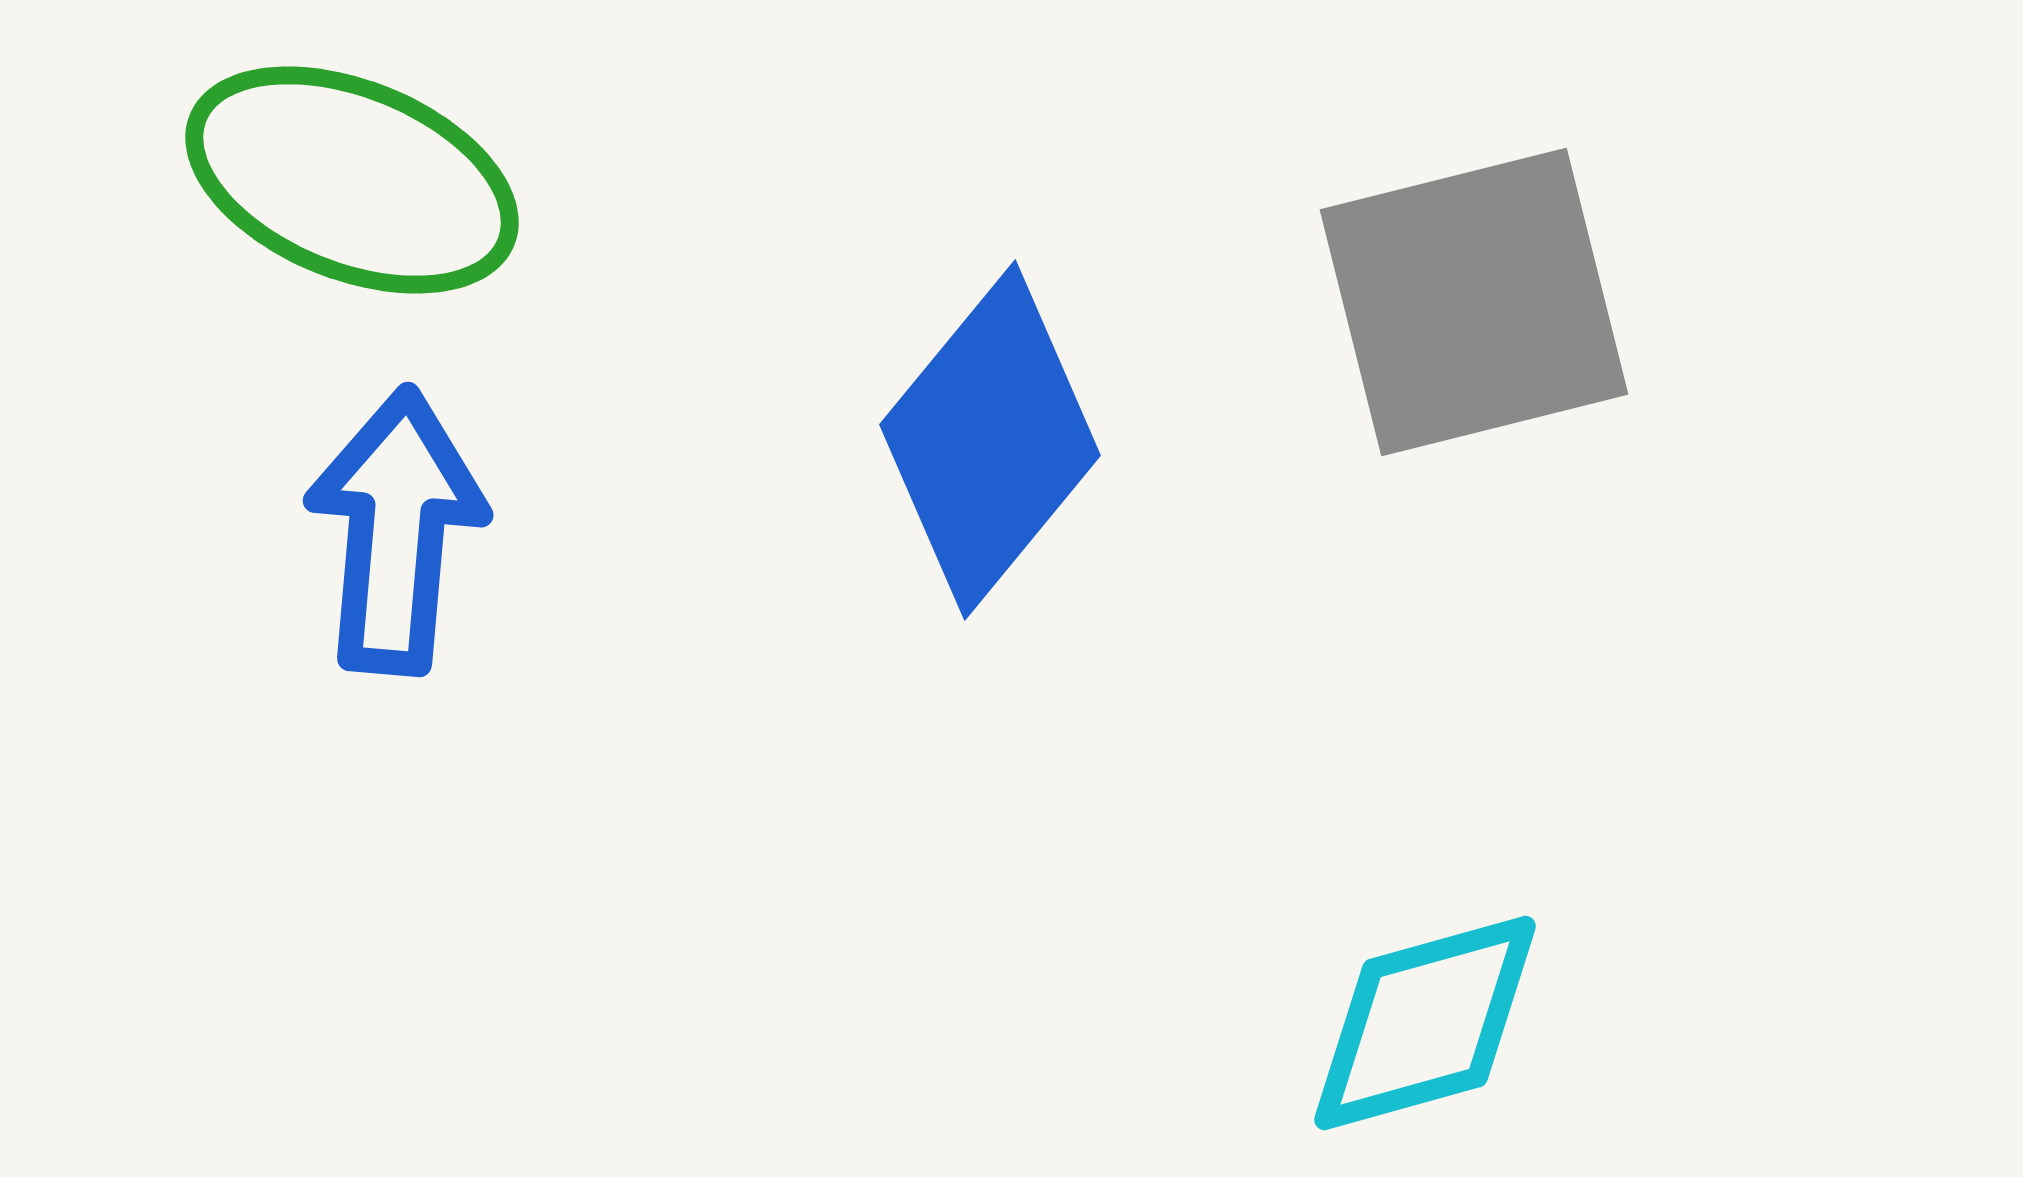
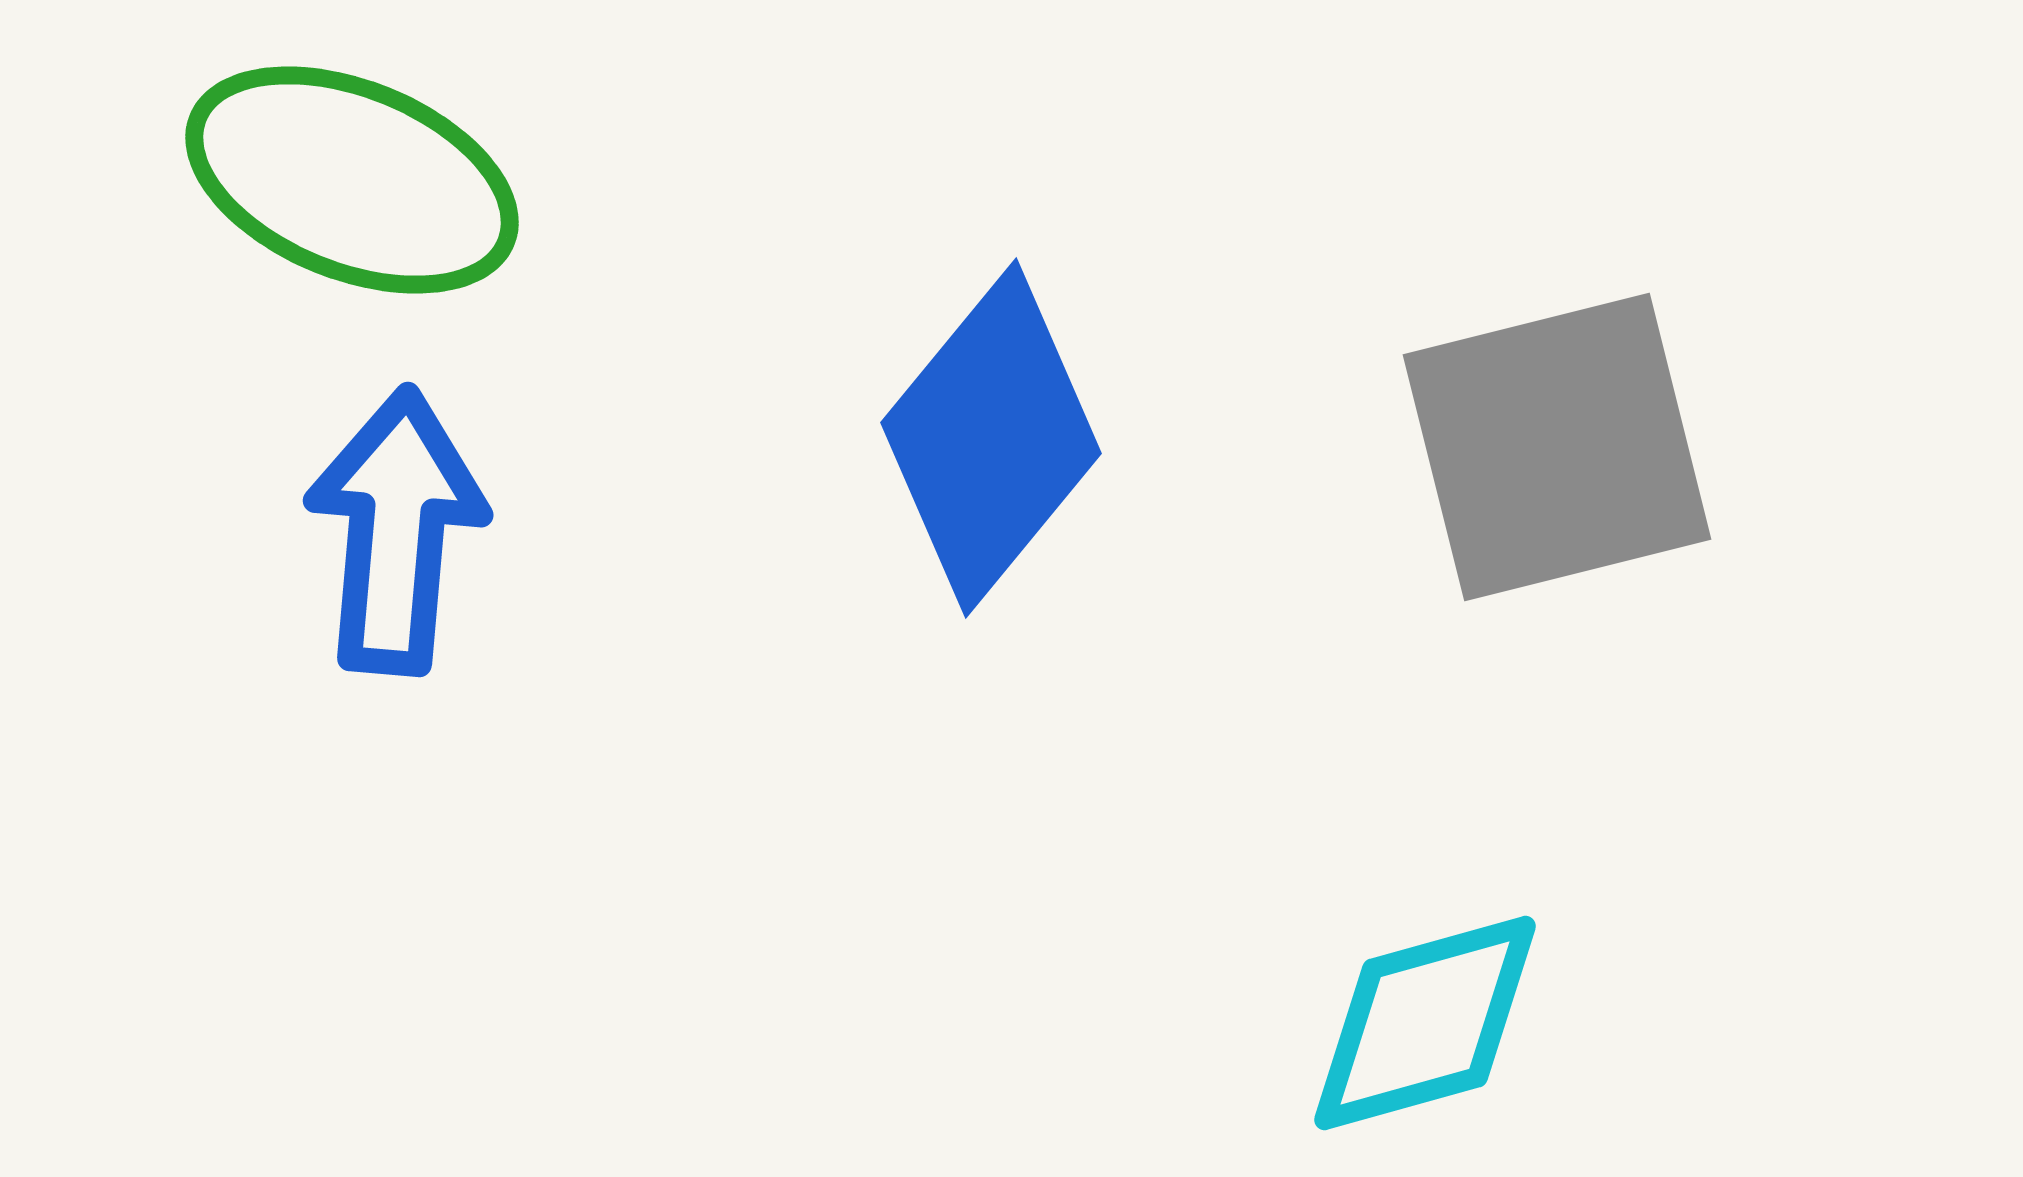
gray square: moved 83 px right, 145 px down
blue diamond: moved 1 px right, 2 px up
